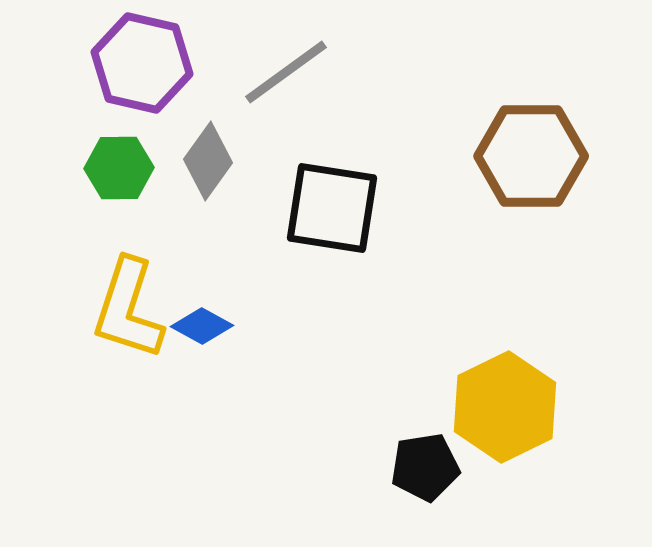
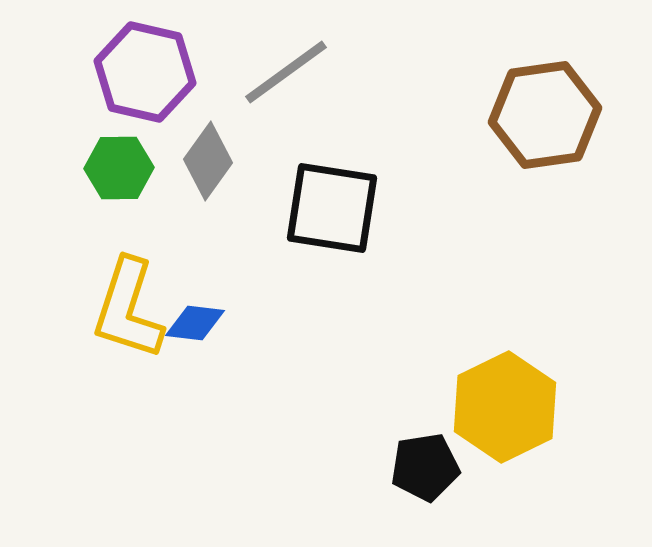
purple hexagon: moved 3 px right, 9 px down
brown hexagon: moved 14 px right, 41 px up; rotated 8 degrees counterclockwise
blue diamond: moved 7 px left, 3 px up; rotated 22 degrees counterclockwise
